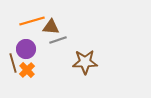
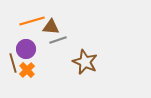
brown star: rotated 25 degrees clockwise
